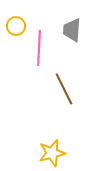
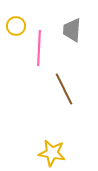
yellow star: rotated 24 degrees clockwise
